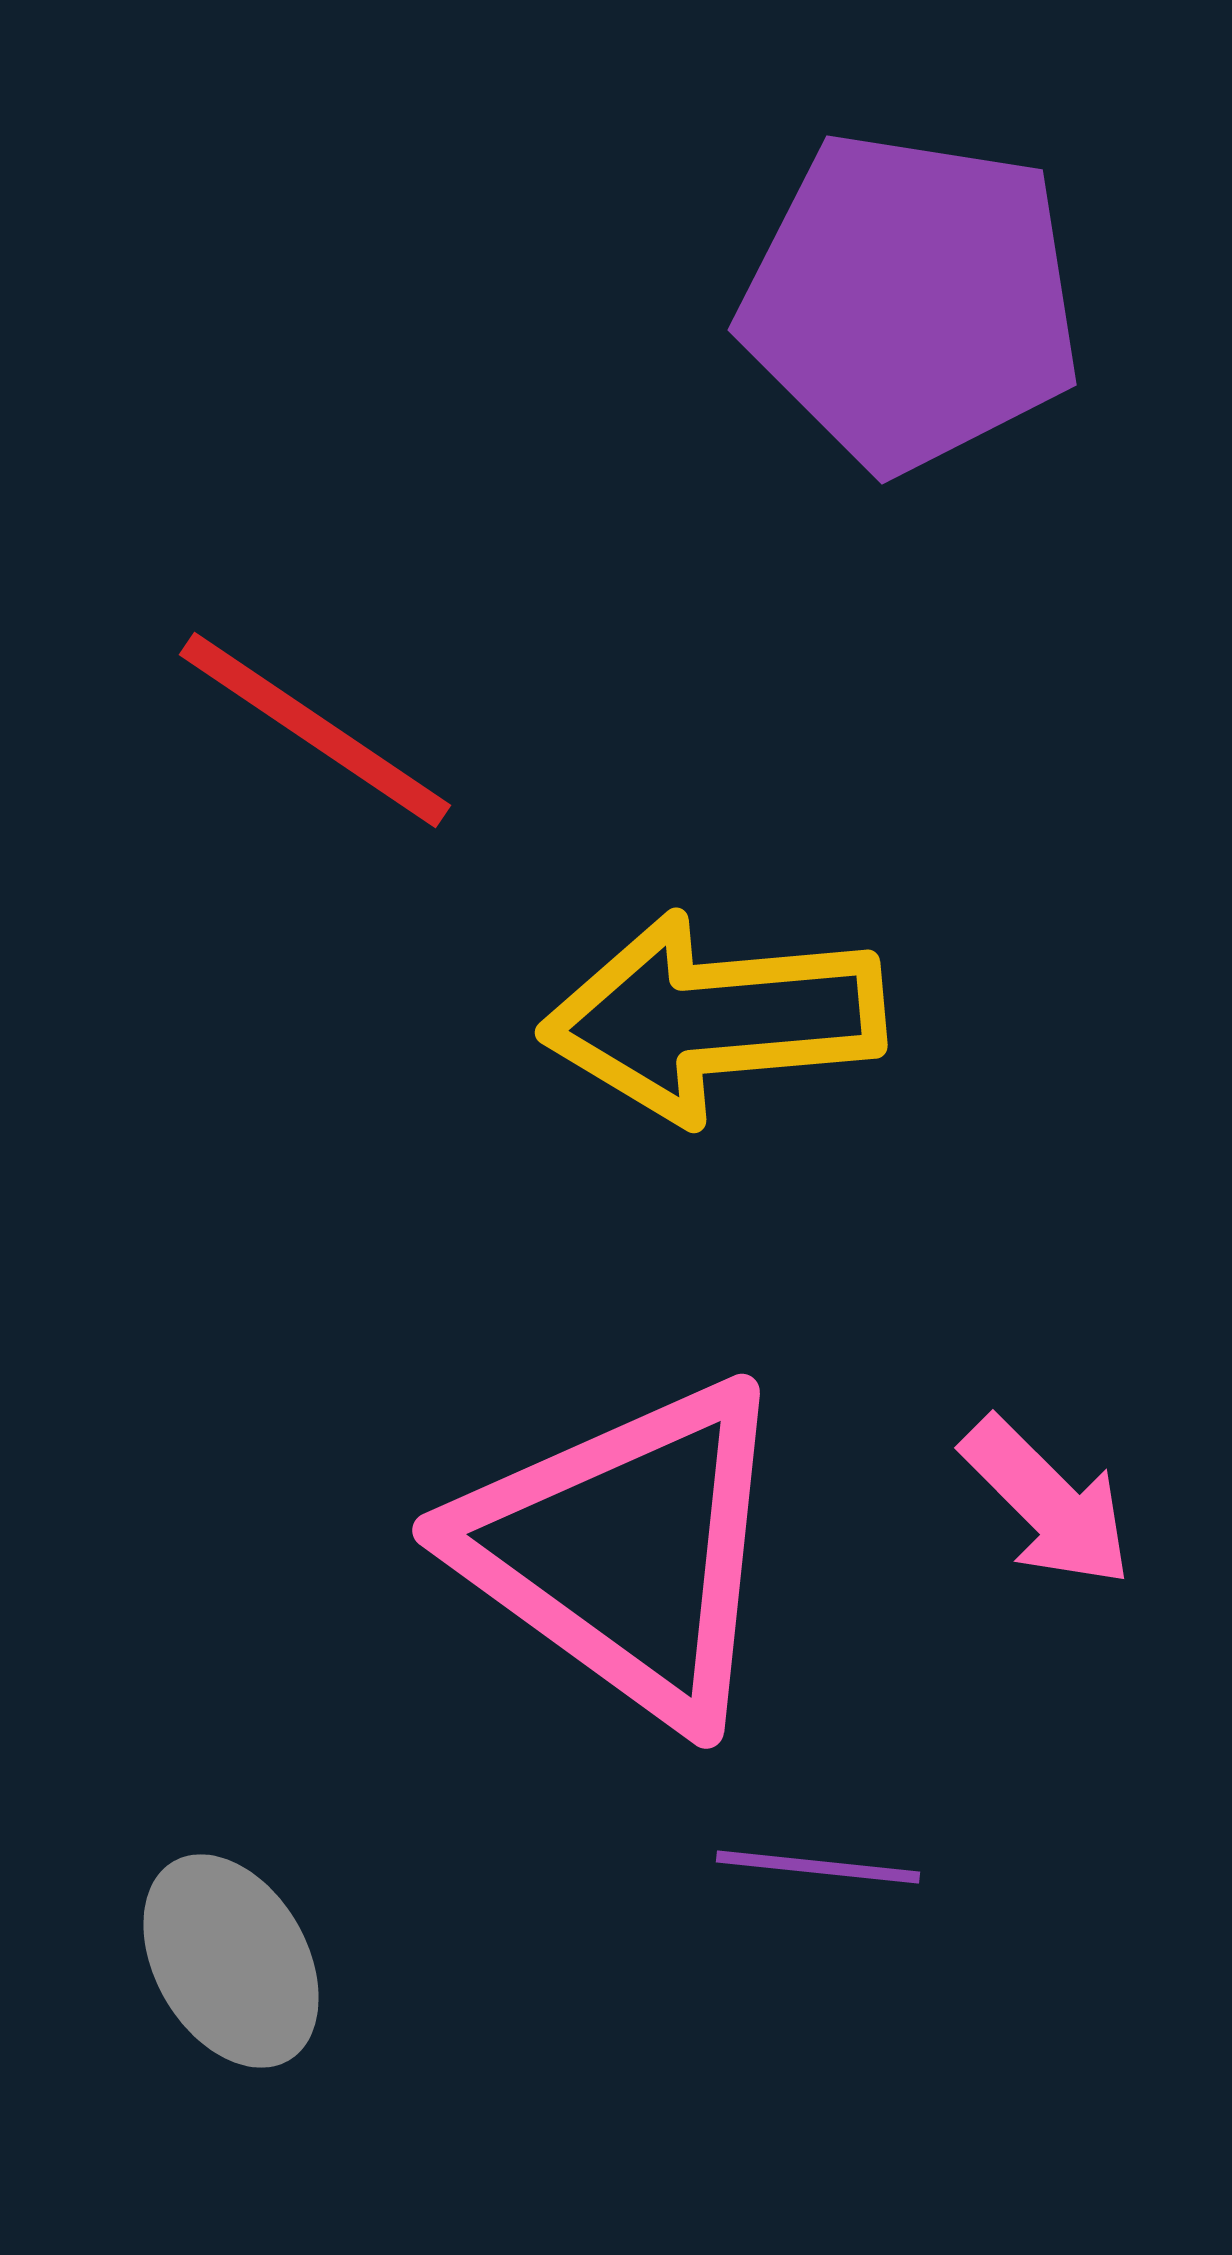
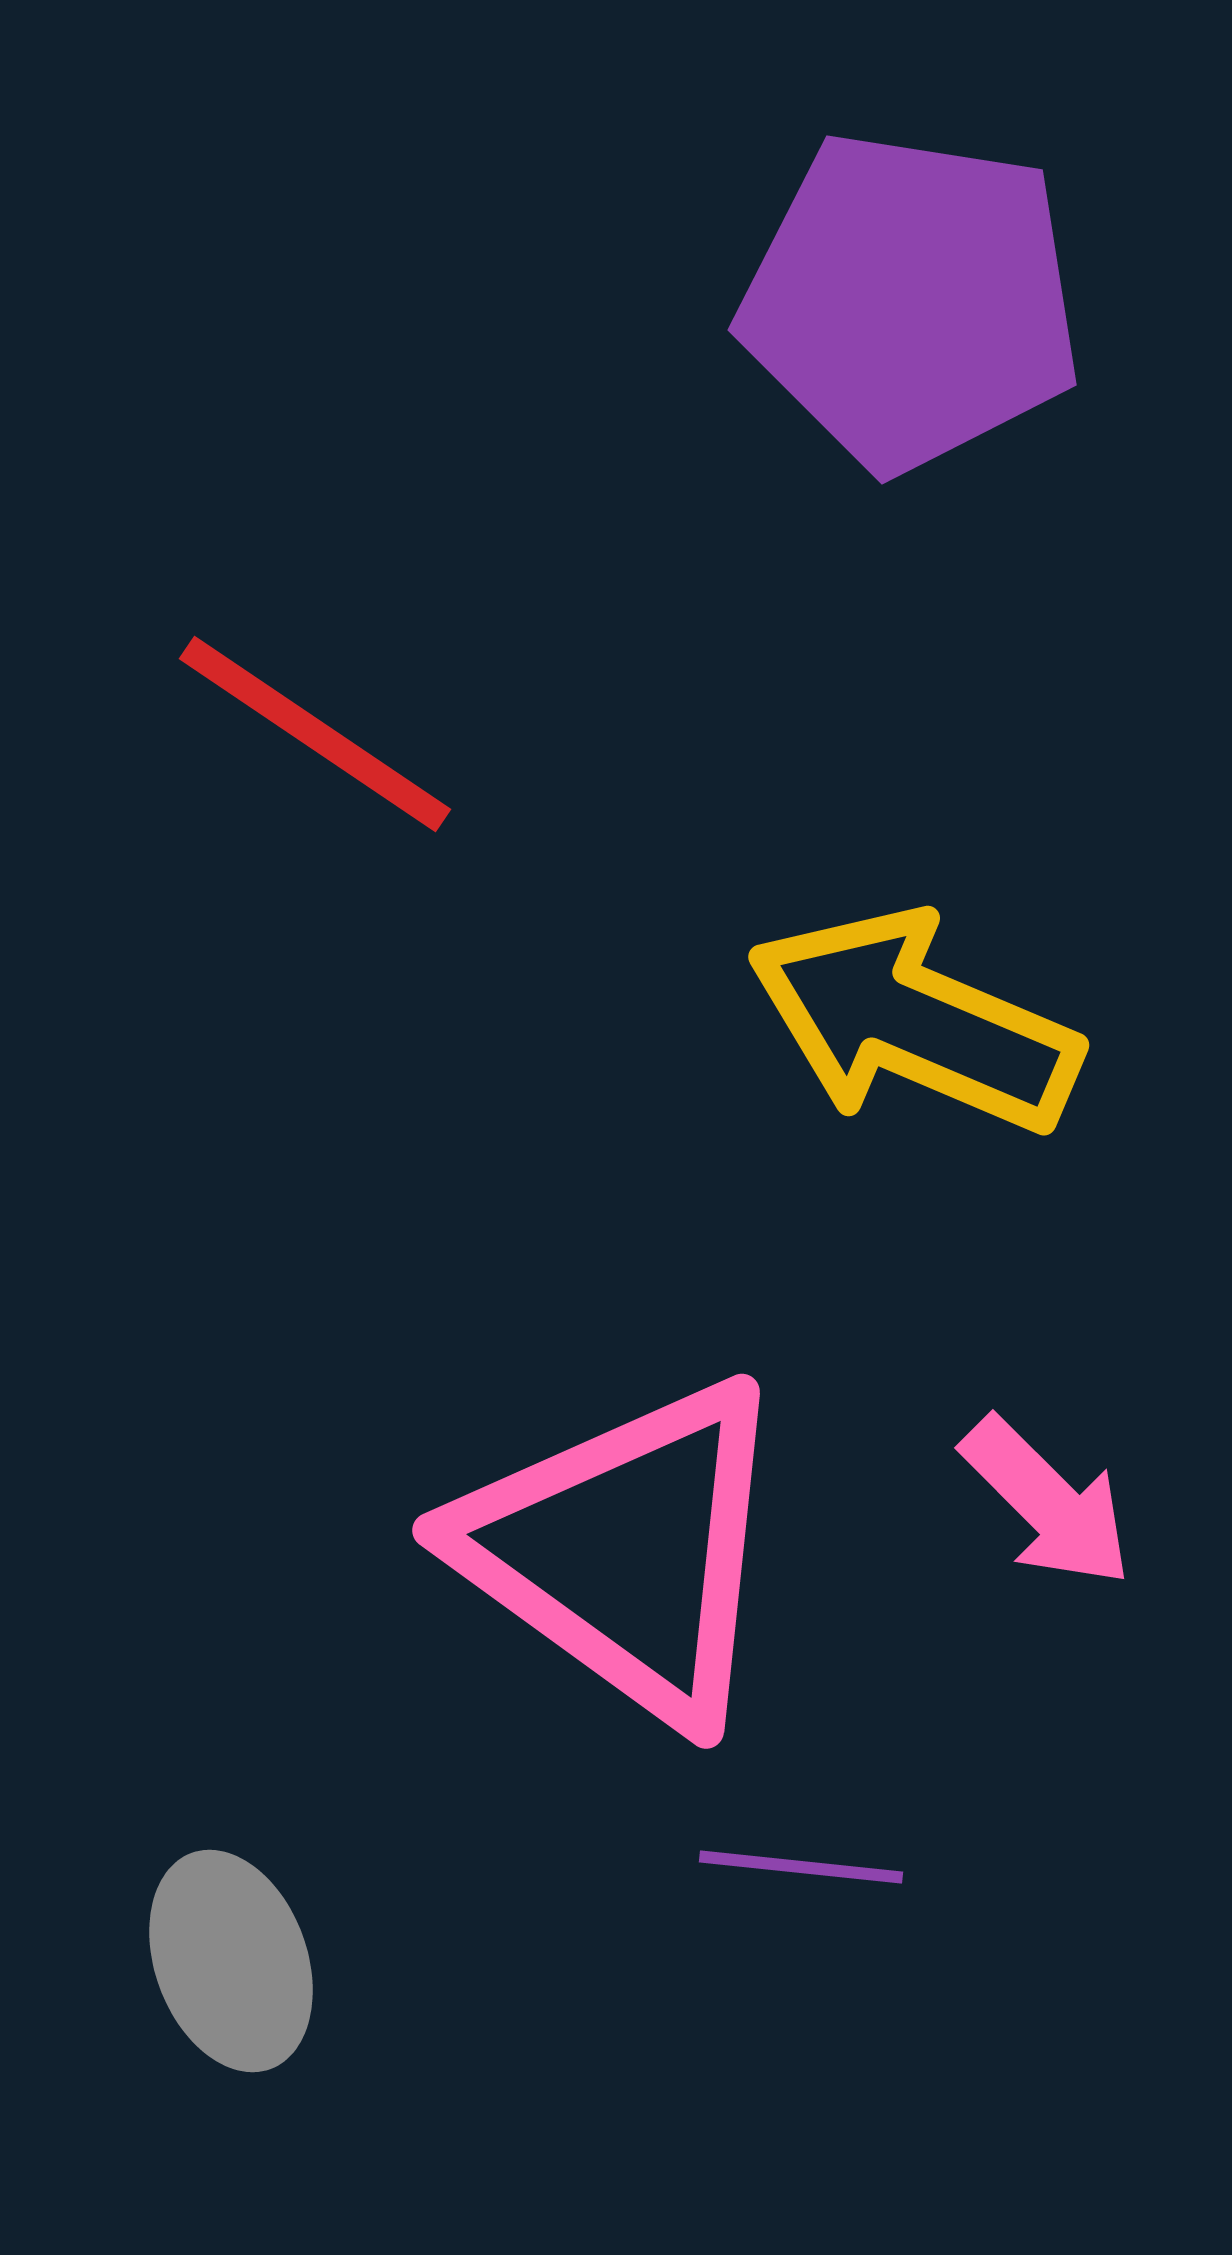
red line: moved 4 px down
yellow arrow: moved 201 px right, 4 px down; rotated 28 degrees clockwise
purple line: moved 17 px left
gray ellipse: rotated 10 degrees clockwise
